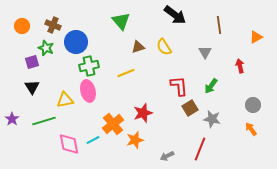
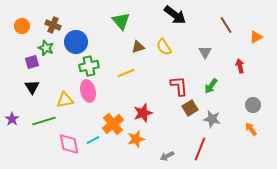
brown line: moved 7 px right; rotated 24 degrees counterclockwise
orange star: moved 1 px right, 1 px up
